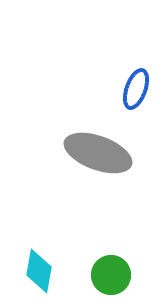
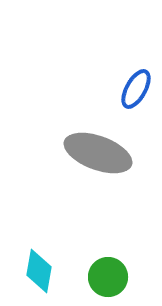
blue ellipse: rotated 9 degrees clockwise
green circle: moved 3 px left, 2 px down
